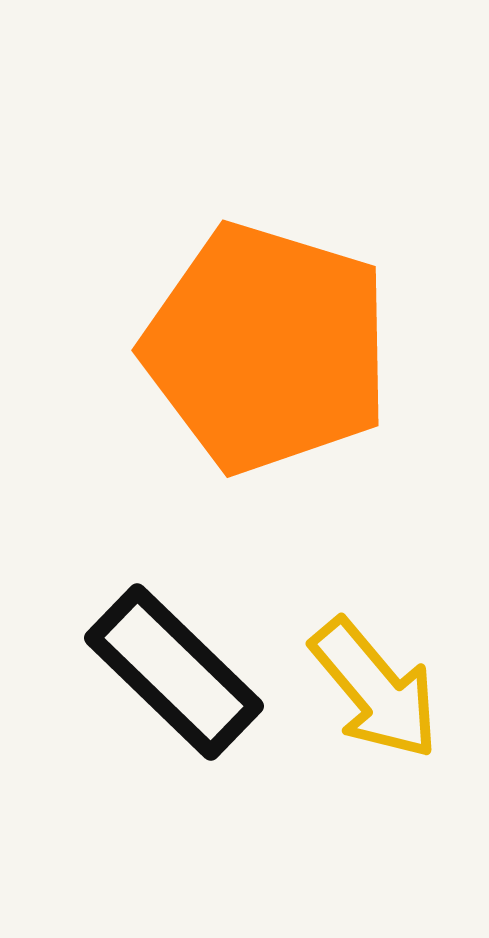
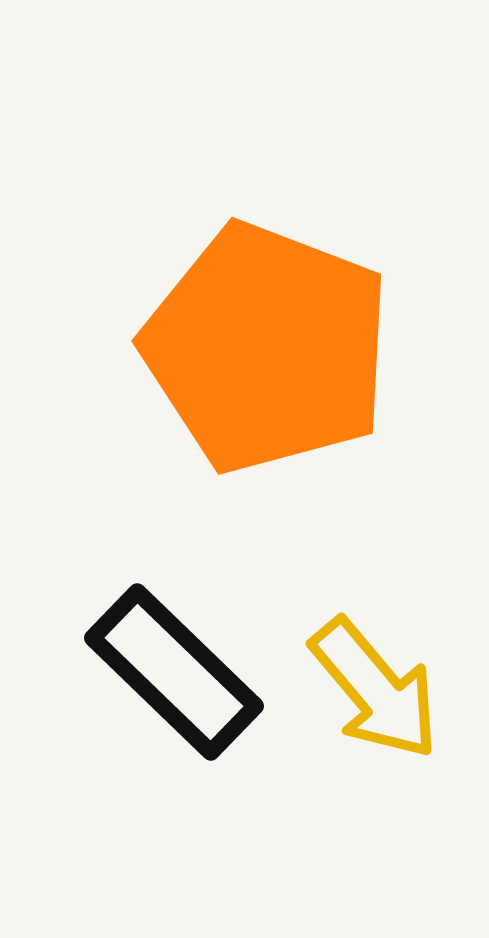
orange pentagon: rotated 4 degrees clockwise
